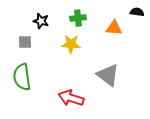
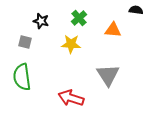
black semicircle: moved 1 px left, 2 px up
green cross: moved 1 px right; rotated 35 degrees counterclockwise
orange triangle: moved 1 px left, 2 px down
gray square: rotated 16 degrees clockwise
gray triangle: rotated 20 degrees clockwise
